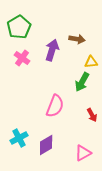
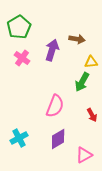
purple diamond: moved 12 px right, 6 px up
pink triangle: moved 1 px right, 2 px down
